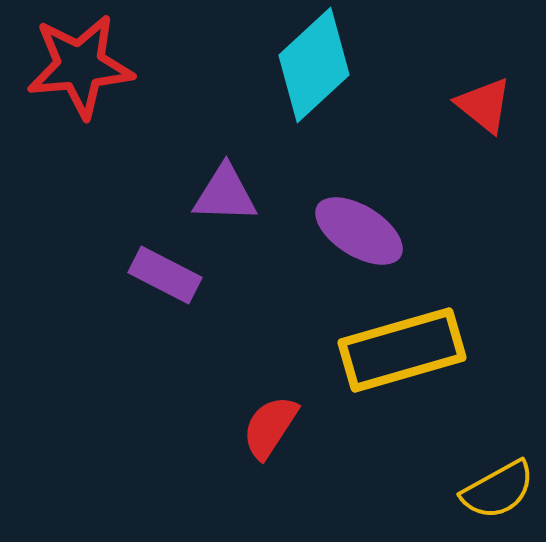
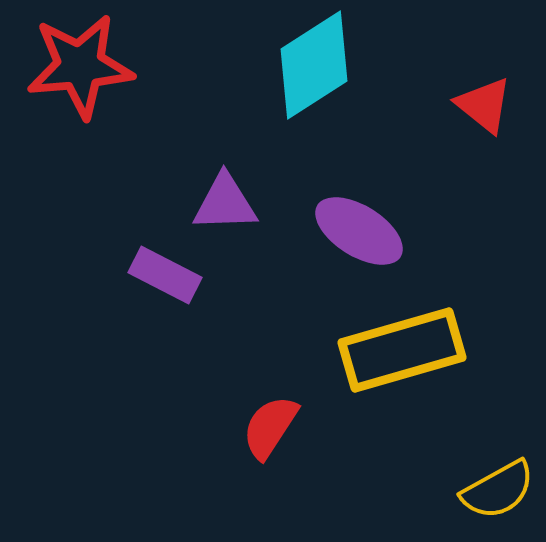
cyan diamond: rotated 10 degrees clockwise
purple triangle: moved 9 px down; rotated 4 degrees counterclockwise
